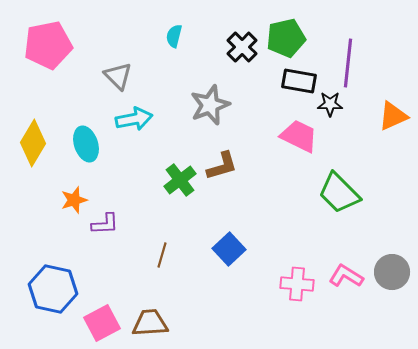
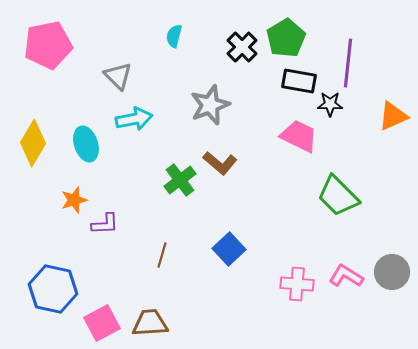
green pentagon: rotated 18 degrees counterclockwise
brown L-shape: moved 2 px left, 3 px up; rotated 56 degrees clockwise
green trapezoid: moved 1 px left, 3 px down
